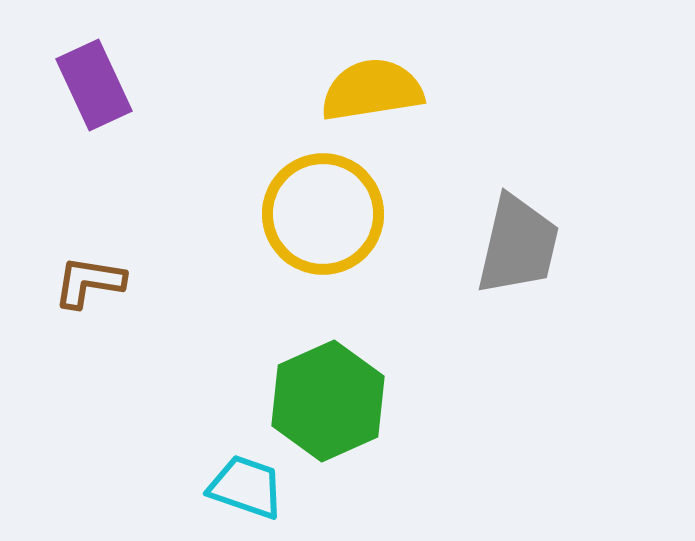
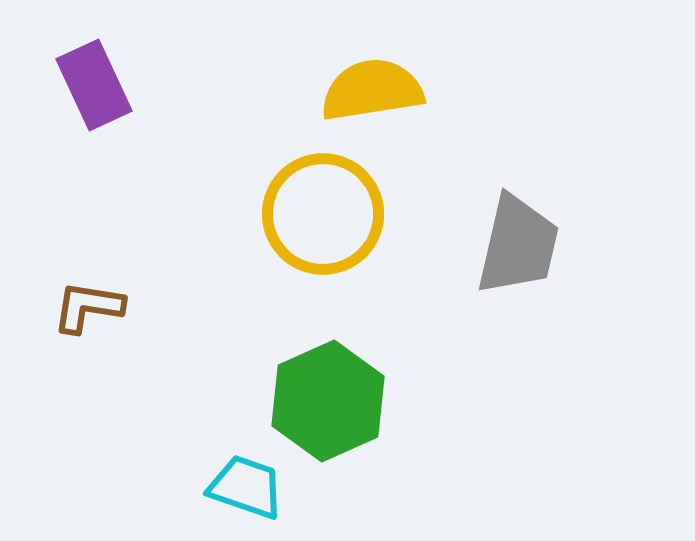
brown L-shape: moved 1 px left, 25 px down
